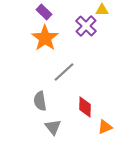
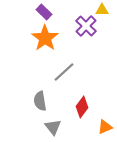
red diamond: moved 3 px left; rotated 35 degrees clockwise
